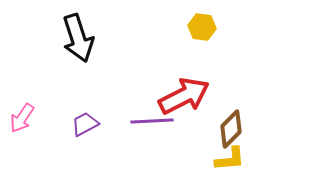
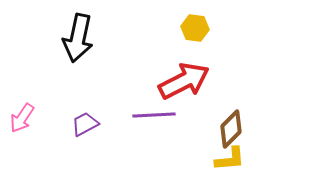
yellow hexagon: moved 7 px left, 1 px down
black arrow: rotated 30 degrees clockwise
red arrow: moved 15 px up
purple line: moved 2 px right, 6 px up
